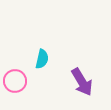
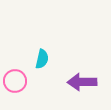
purple arrow: rotated 120 degrees clockwise
